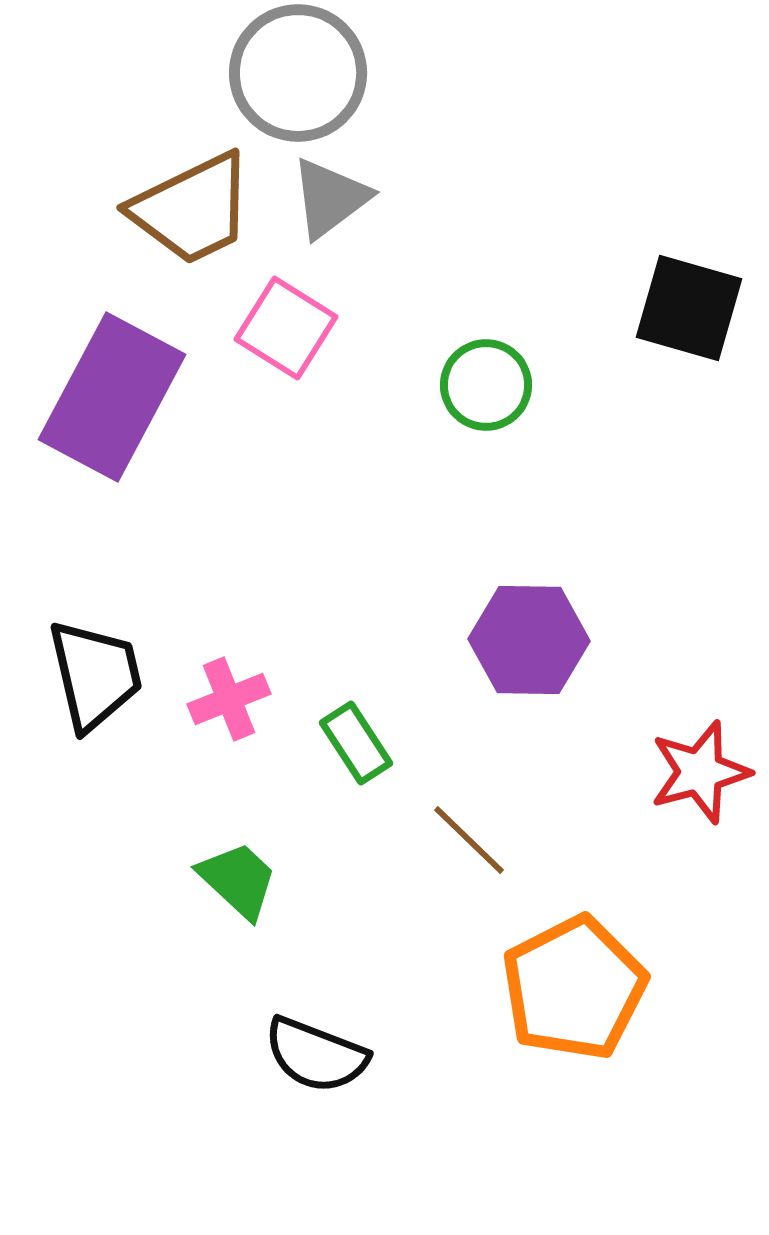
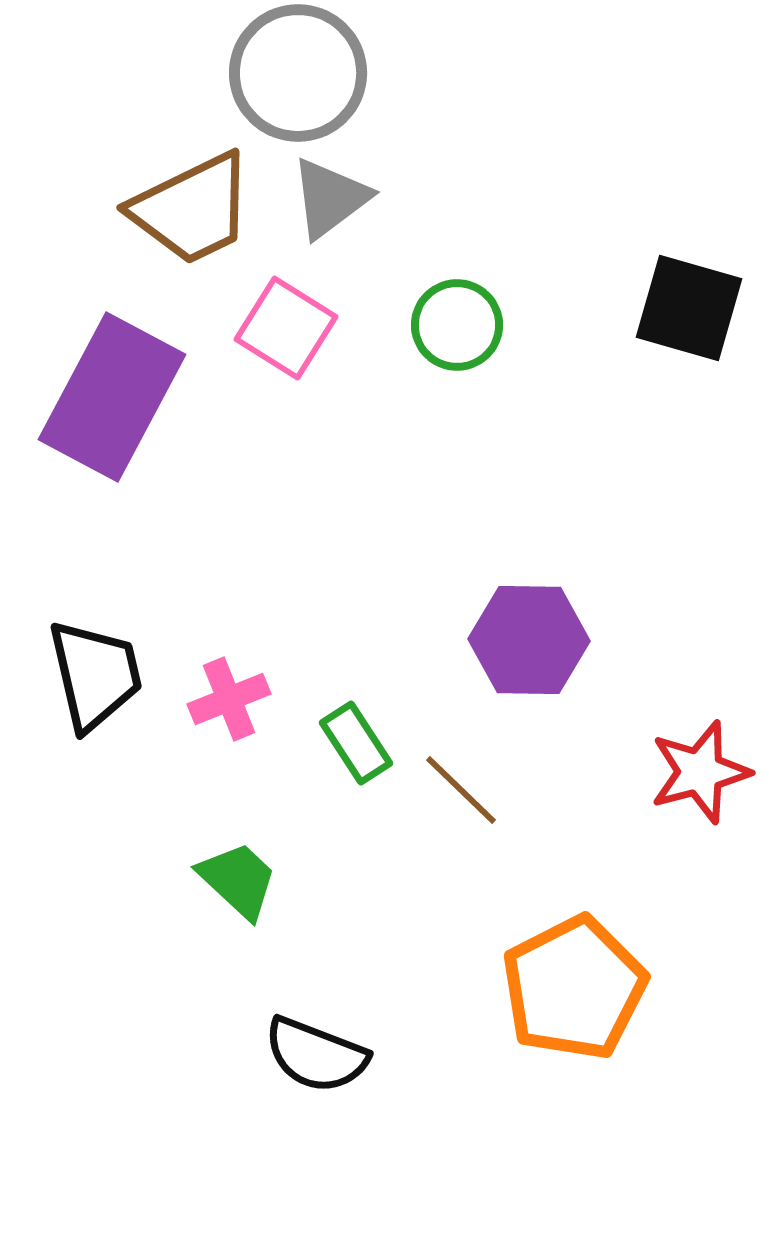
green circle: moved 29 px left, 60 px up
brown line: moved 8 px left, 50 px up
